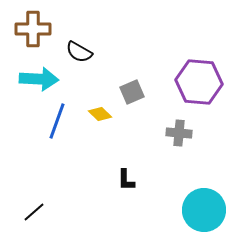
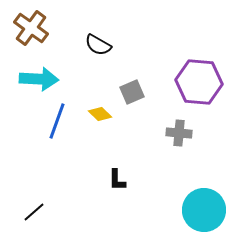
brown cross: moved 2 px left, 1 px up; rotated 36 degrees clockwise
black semicircle: moved 19 px right, 7 px up
black L-shape: moved 9 px left
